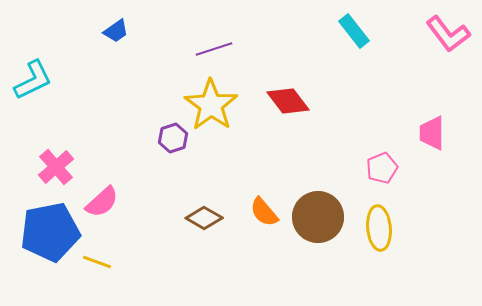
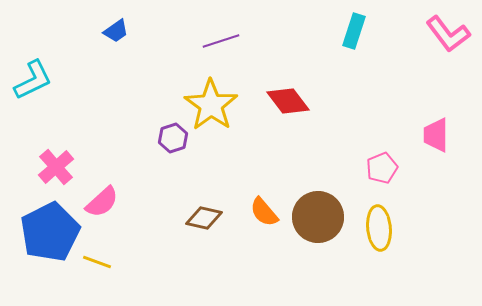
cyan rectangle: rotated 56 degrees clockwise
purple line: moved 7 px right, 8 px up
pink trapezoid: moved 4 px right, 2 px down
brown diamond: rotated 18 degrees counterclockwise
blue pentagon: rotated 16 degrees counterclockwise
